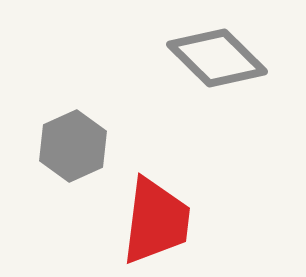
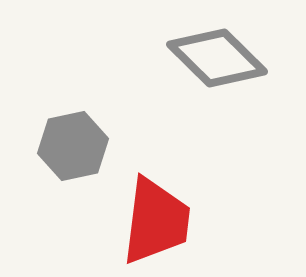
gray hexagon: rotated 12 degrees clockwise
